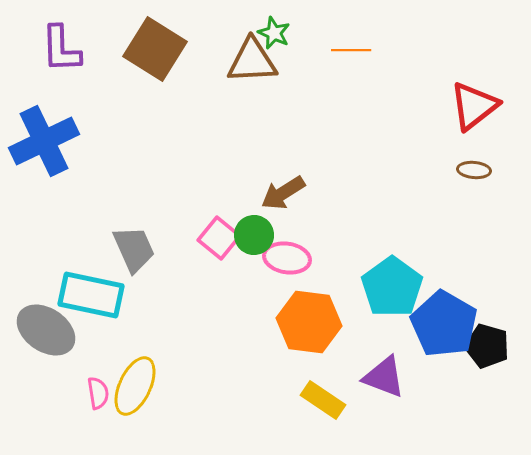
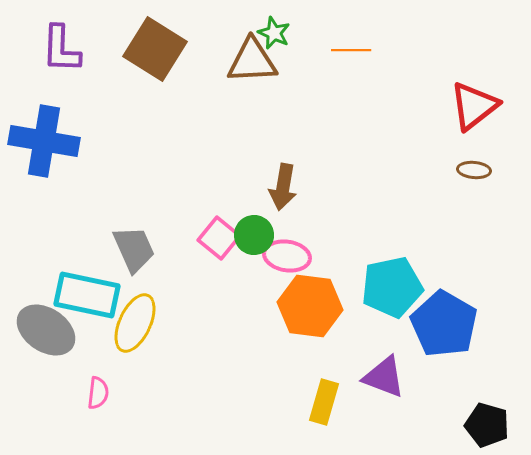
purple L-shape: rotated 4 degrees clockwise
blue cross: rotated 36 degrees clockwise
brown arrow: moved 6 px up; rotated 48 degrees counterclockwise
pink ellipse: moved 2 px up
cyan pentagon: rotated 24 degrees clockwise
cyan rectangle: moved 4 px left
orange hexagon: moved 1 px right, 16 px up
black pentagon: moved 79 px down
yellow ellipse: moved 63 px up
pink semicircle: rotated 16 degrees clockwise
yellow rectangle: moved 1 px right, 2 px down; rotated 72 degrees clockwise
